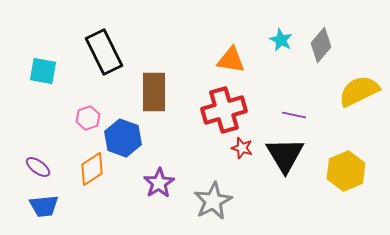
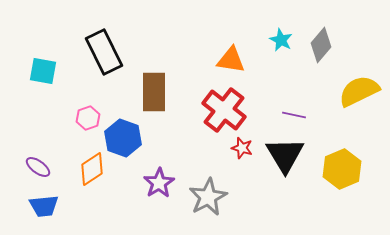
red cross: rotated 36 degrees counterclockwise
yellow hexagon: moved 4 px left, 2 px up
gray star: moved 5 px left, 4 px up
